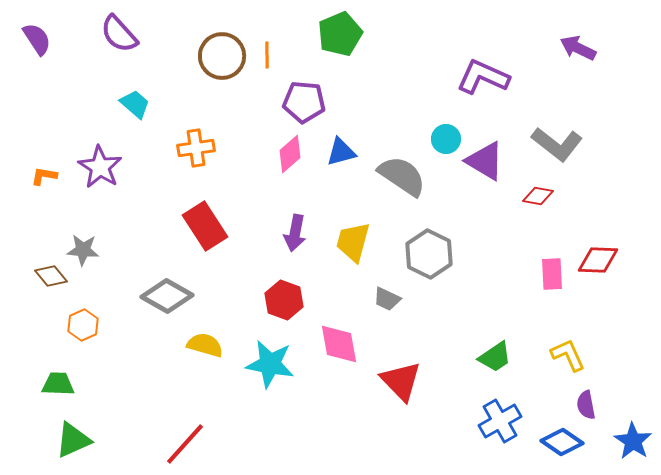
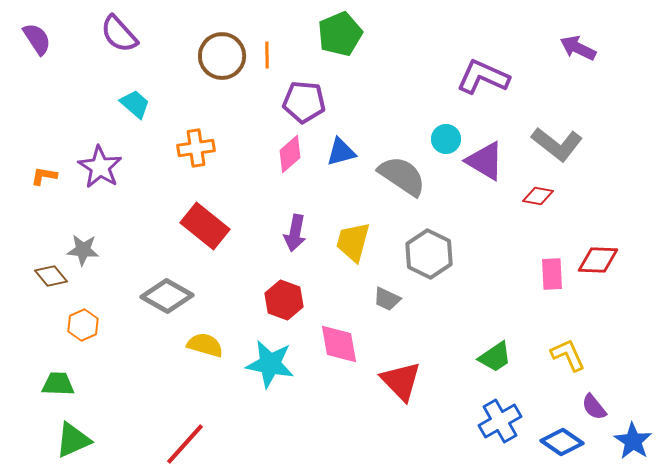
red rectangle at (205, 226): rotated 18 degrees counterclockwise
purple semicircle at (586, 405): moved 8 px right, 2 px down; rotated 28 degrees counterclockwise
